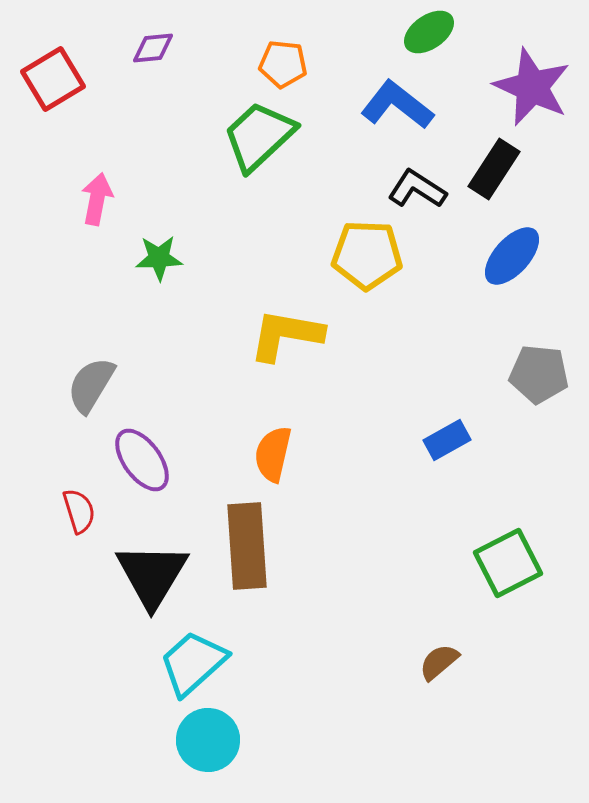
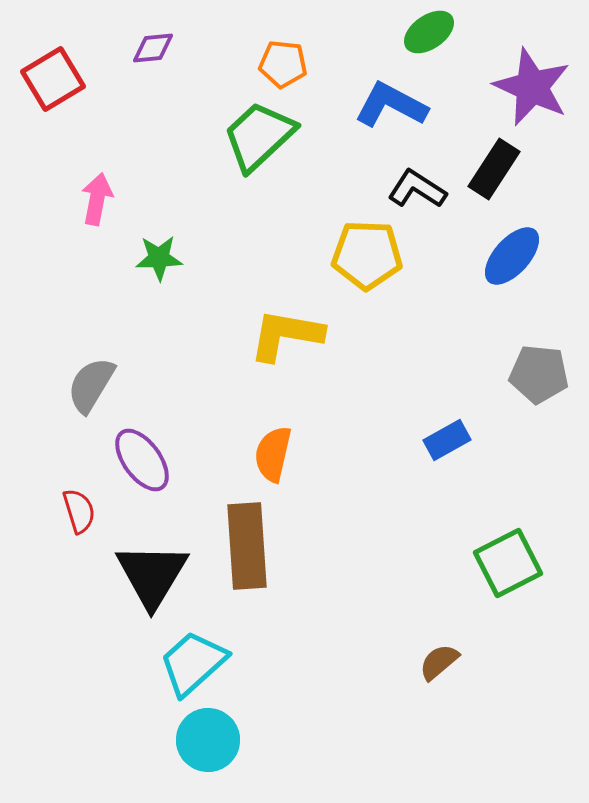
blue L-shape: moved 6 px left; rotated 10 degrees counterclockwise
